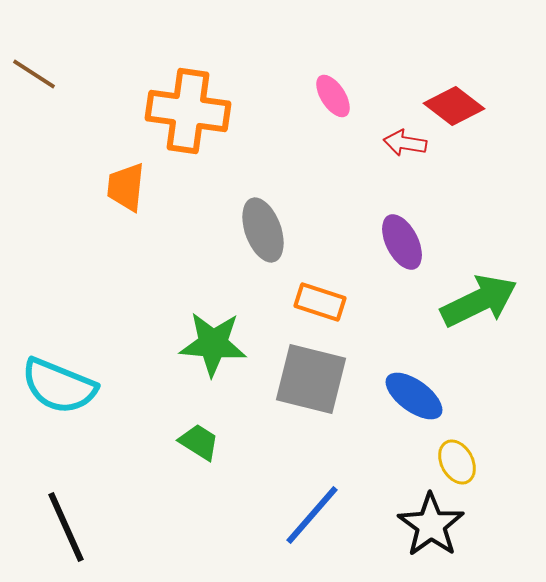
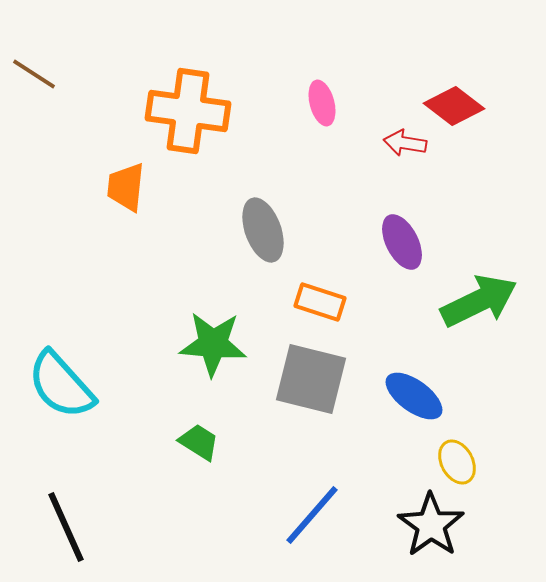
pink ellipse: moved 11 px left, 7 px down; rotated 18 degrees clockwise
cyan semicircle: moved 2 px right, 1 px up; rotated 26 degrees clockwise
